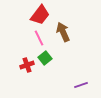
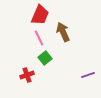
red trapezoid: rotated 15 degrees counterclockwise
red cross: moved 10 px down
purple line: moved 7 px right, 10 px up
